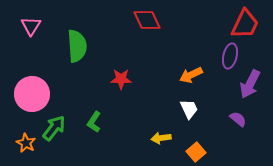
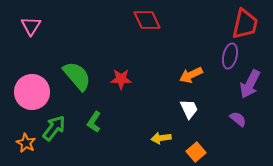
red trapezoid: rotated 12 degrees counterclockwise
green semicircle: moved 30 px down; rotated 36 degrees counterclockwise
pink circle: moved 2 px up
